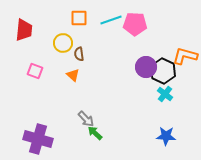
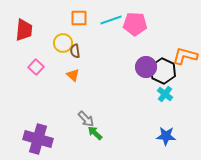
brown semicircle: moved 4 px left, 3 px up
pink square: moved 1 px right, 4 px up; rotated 21 degrees clockwise
